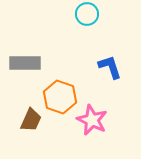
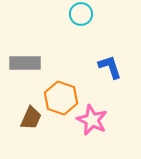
cyan circle: moved 6 px left
orange hexagon: moved 1 px right, 1 px down
brown trapezoid: moved 2 px up
